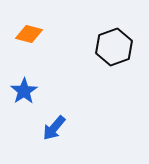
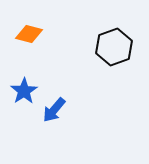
blue arrow: moved 18 px up
